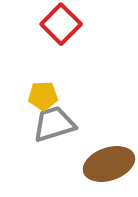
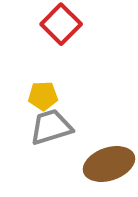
gray trapezoid: moved 3 px left, 3 px down
